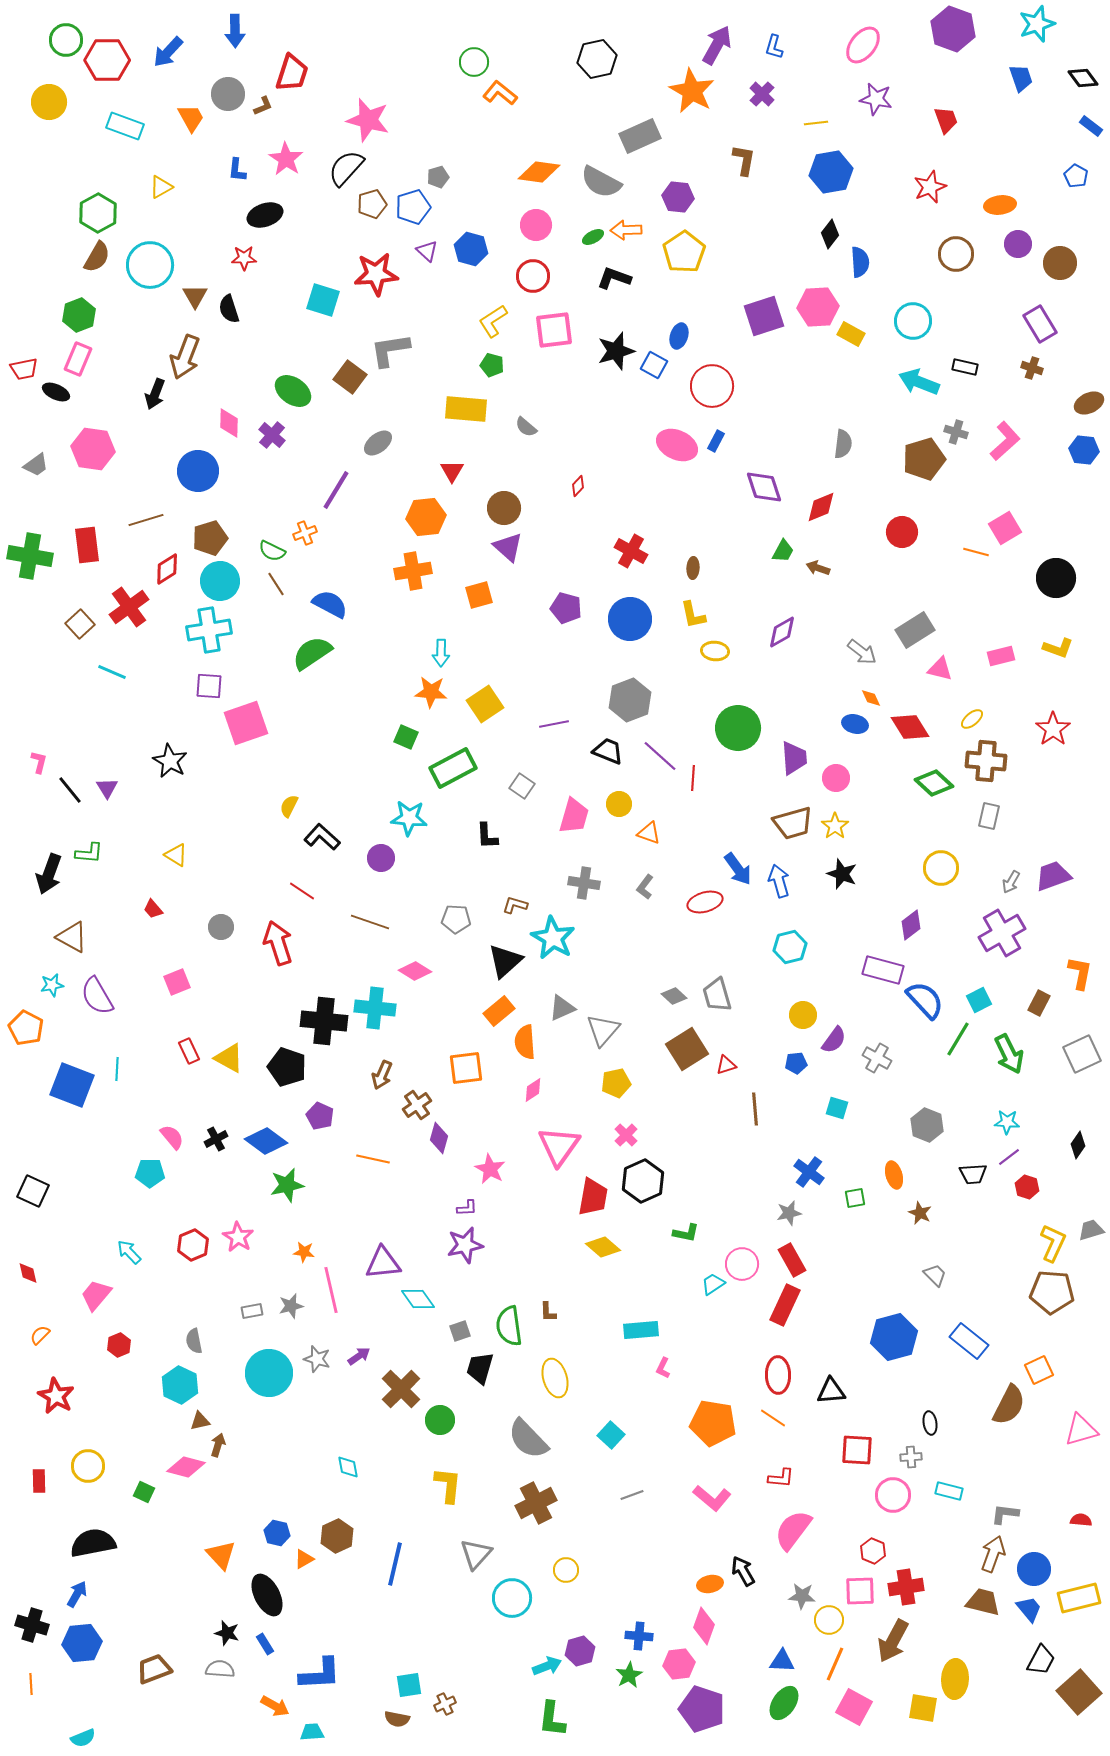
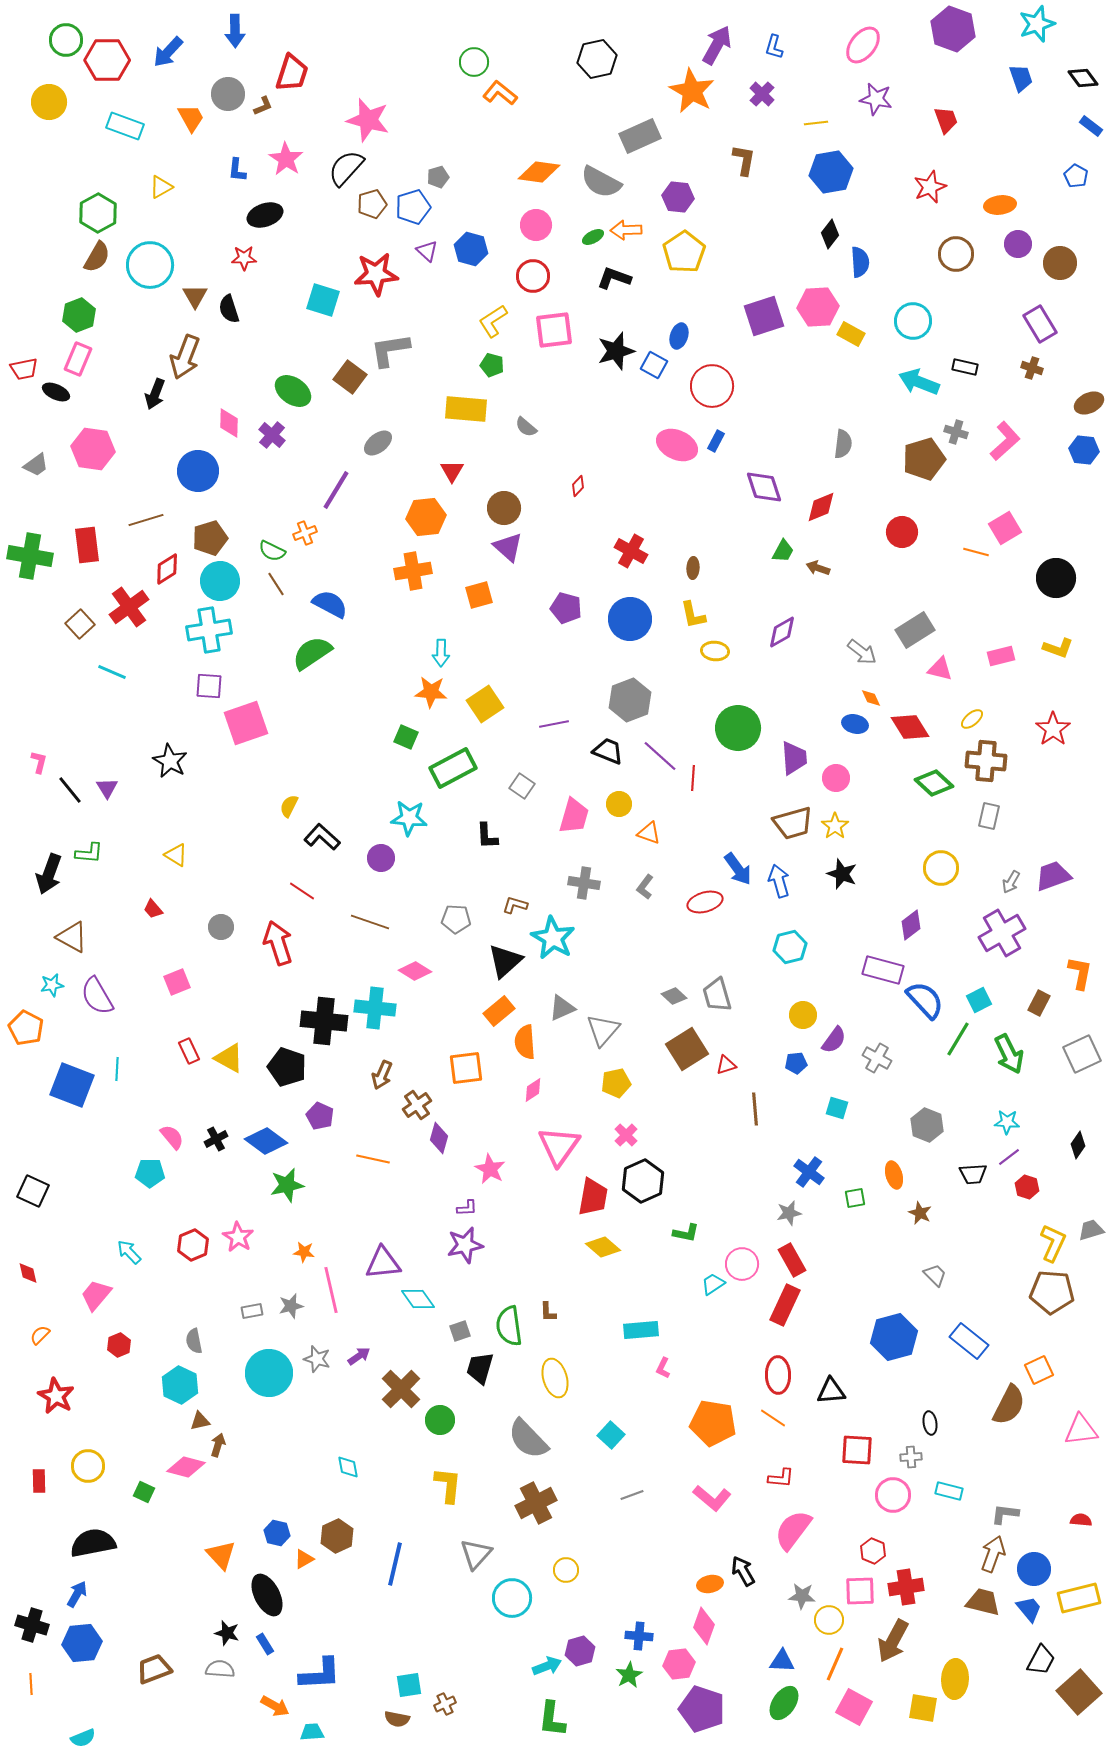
pink triangle at (1081, 1430): rotated 9 degrees clockwise
